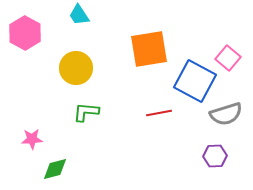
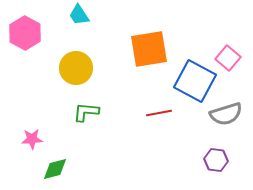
purple hexagon: moved 1 px right, 4 px down; rotated 10 degrees clockwise
